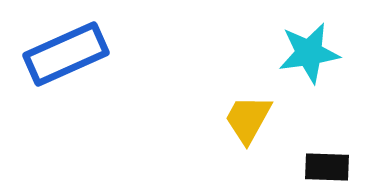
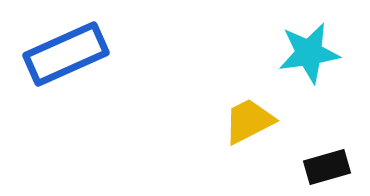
yellow trapezoid: moved 1 px right, 2 px down; rotated 34 degrees clockwise
black rectangle: rotated 18 degrees counterclockwise
